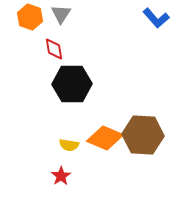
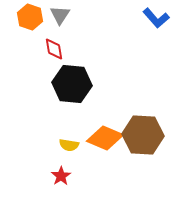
gray triangle: moved 1 px left, 1 px down
black hexagon: rotated 6 degrees clockwise
